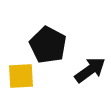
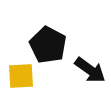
black arrow: rotated 72 degrees clockwise
